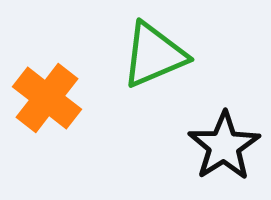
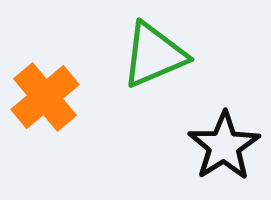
orange cross: moved 2 px left, 1 px up; rotated 12 degrees clockwise
